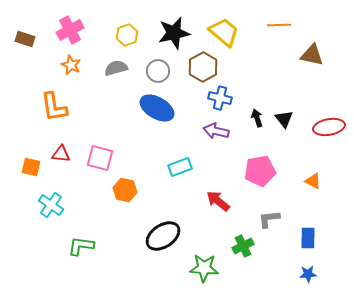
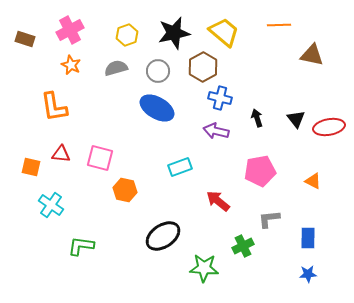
black triangle: moved 12 px right
